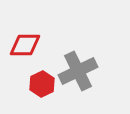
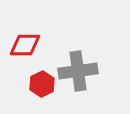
gray cross: rotated 18 degrees clockwise
